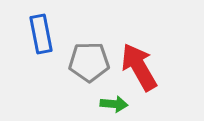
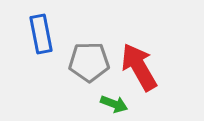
green arrow: rotated 16 degrees clockwise
